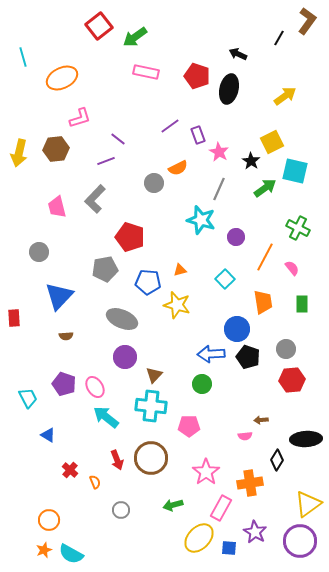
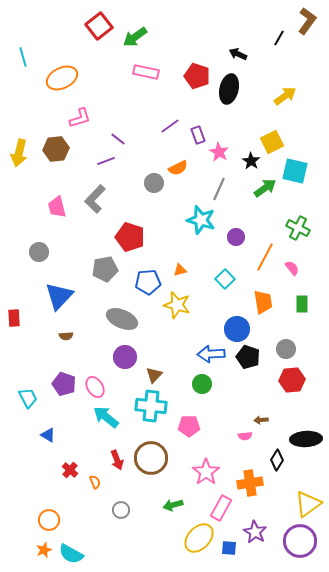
blue pentagon at (148, 282): rotated 10 degrees counterclockwise
